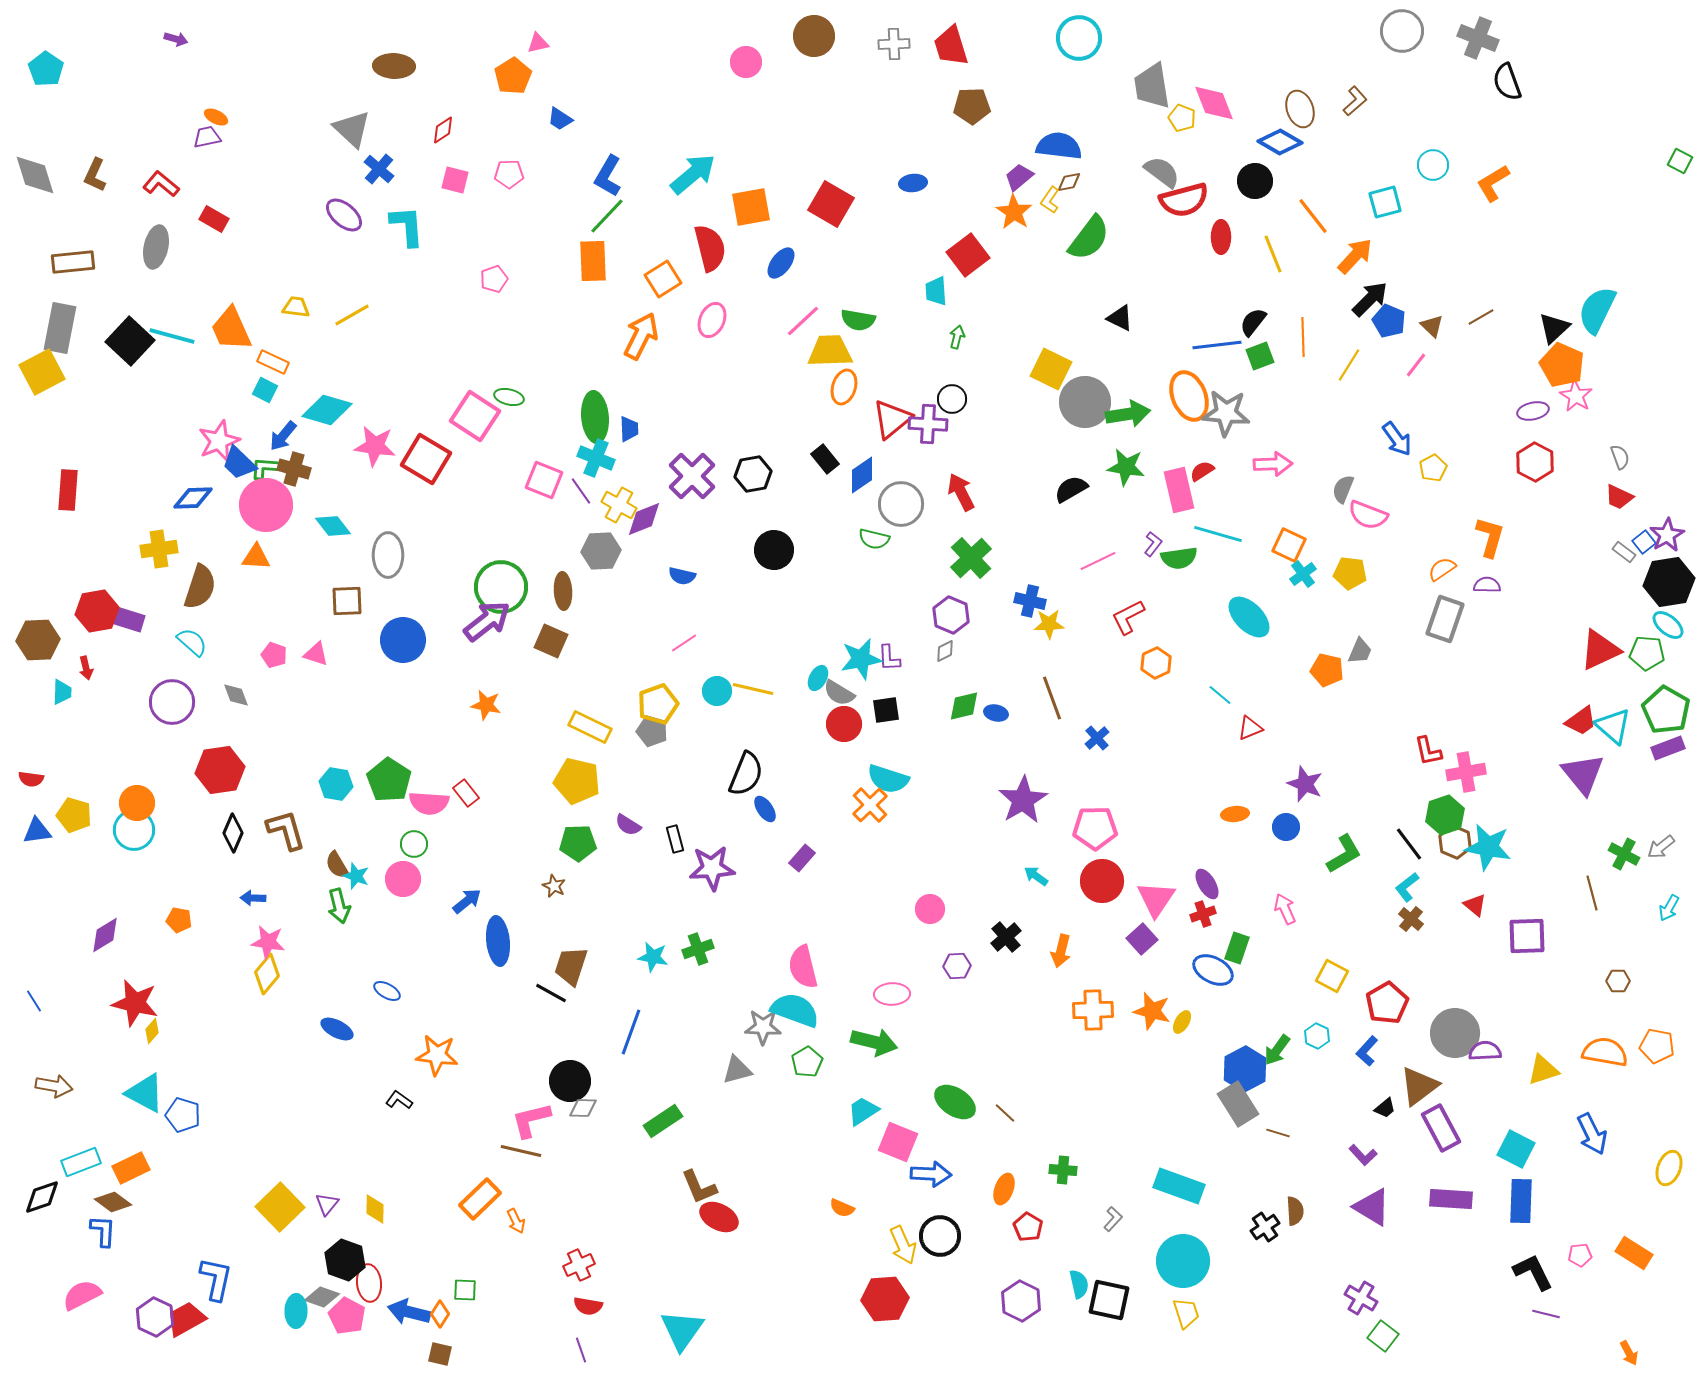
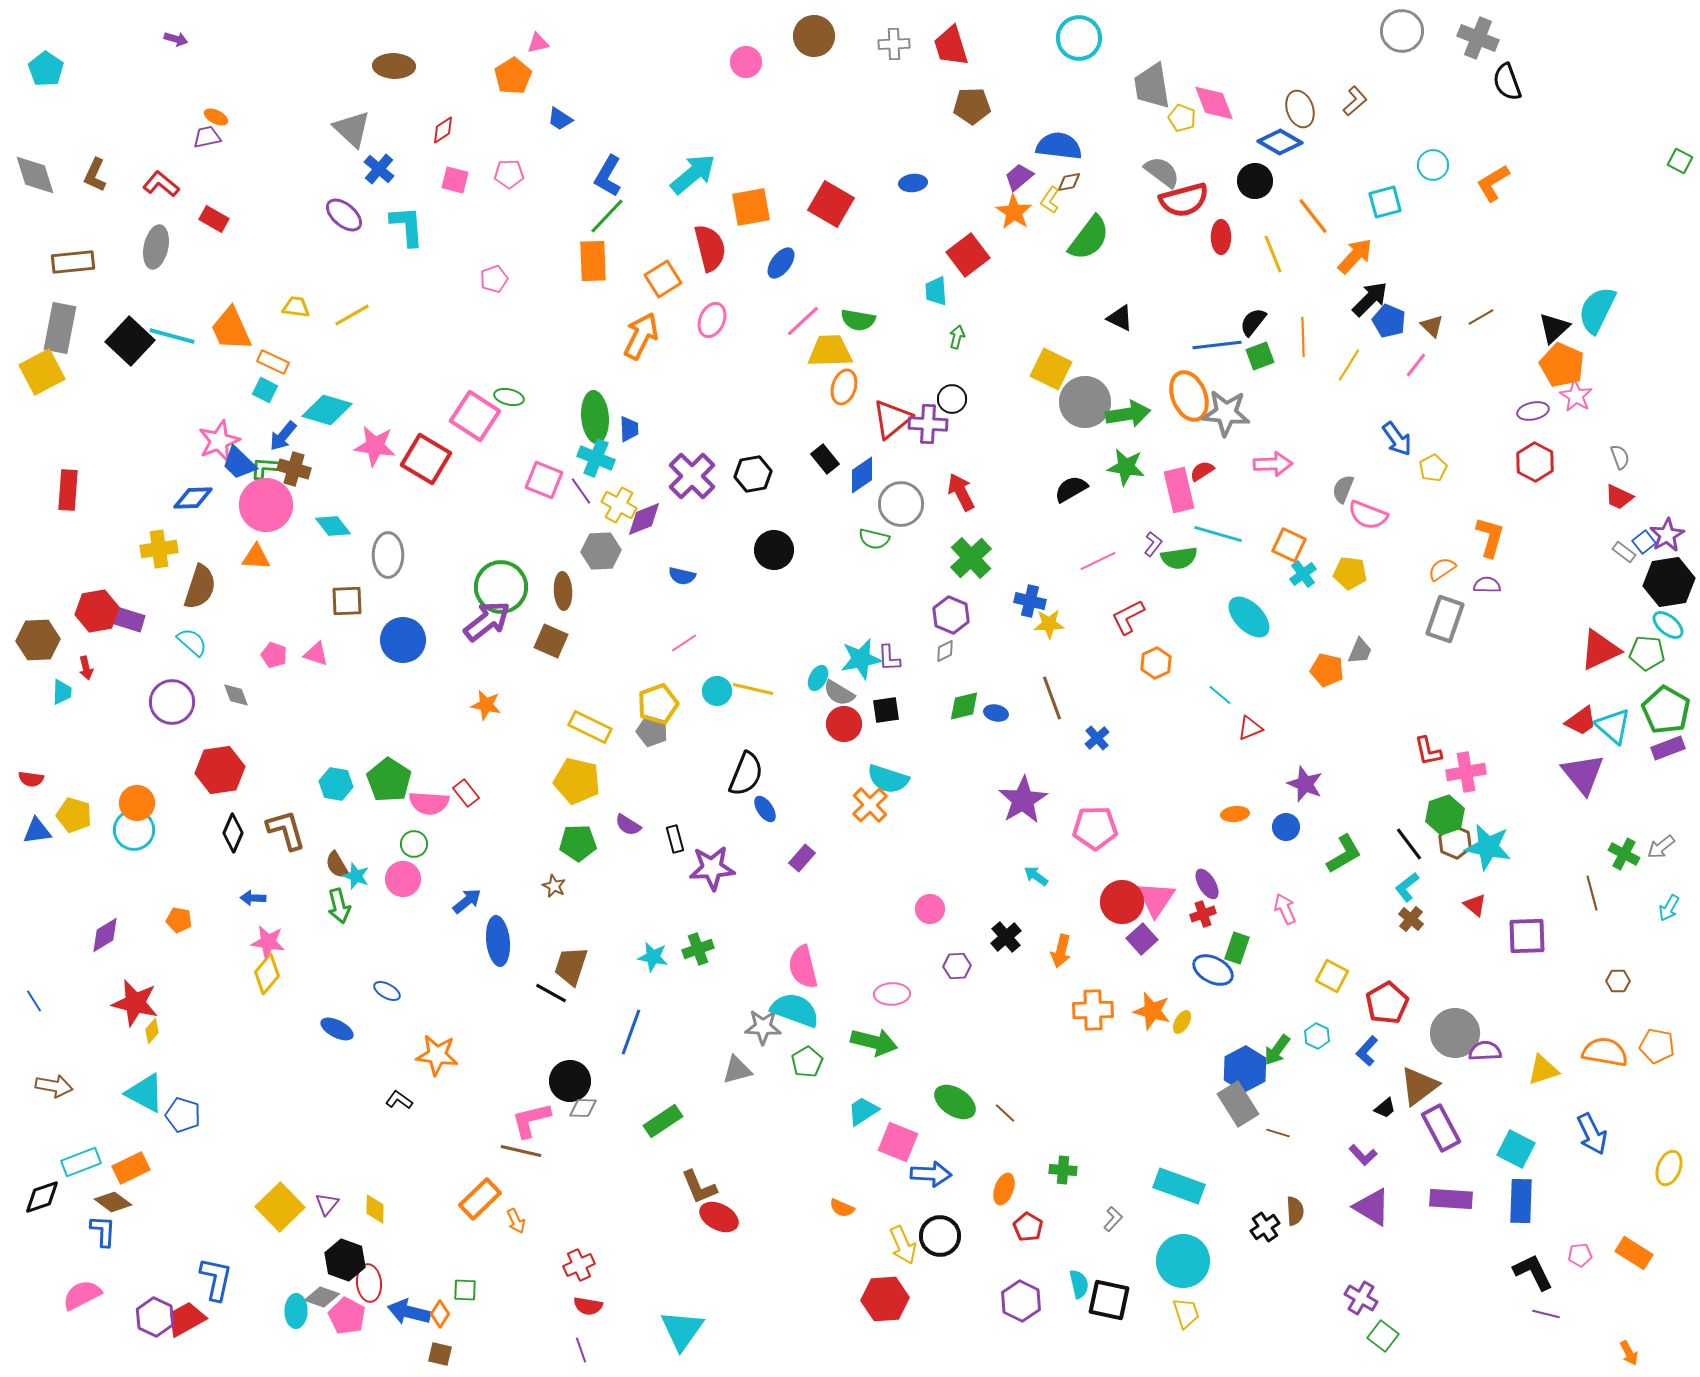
red circle at (1102, 881): moved 20 px right, 21 px down
